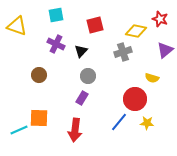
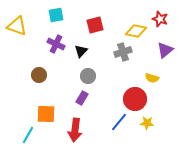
orange square: moved 7 px right, 4 px up
cyan line: moved 9 px right, 5 px down; rotated 36 degrees counterclockwise
